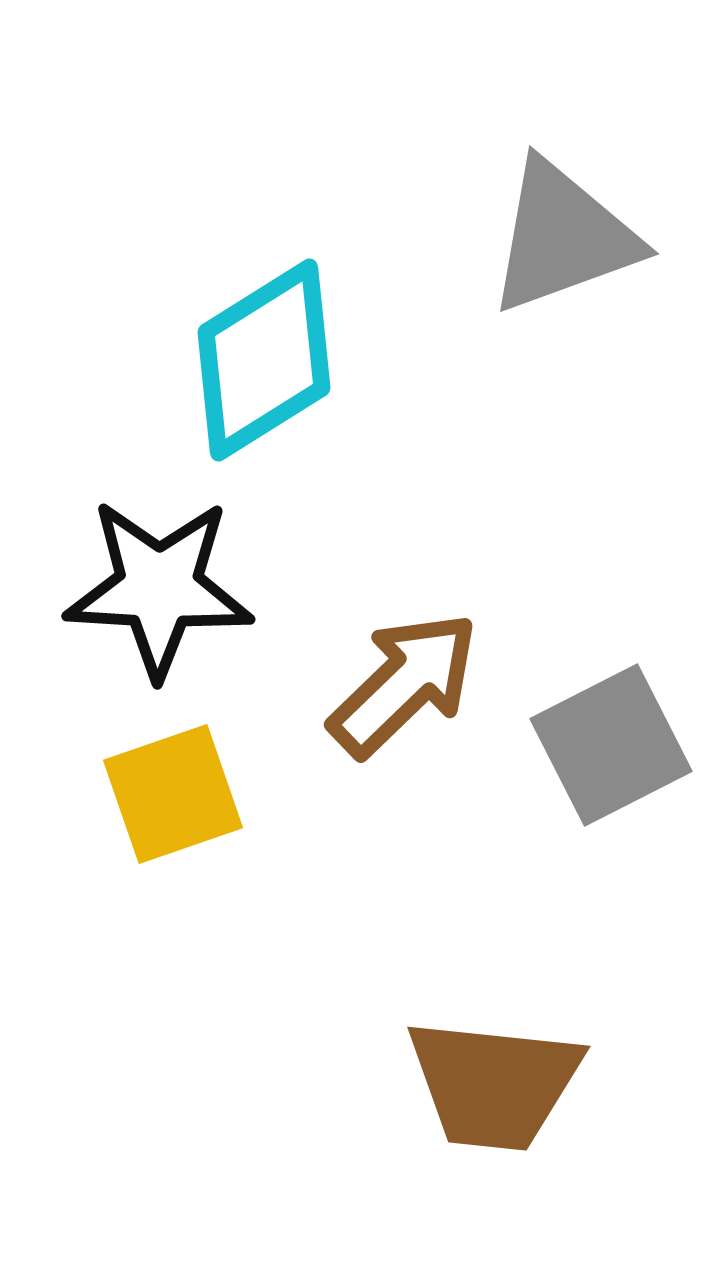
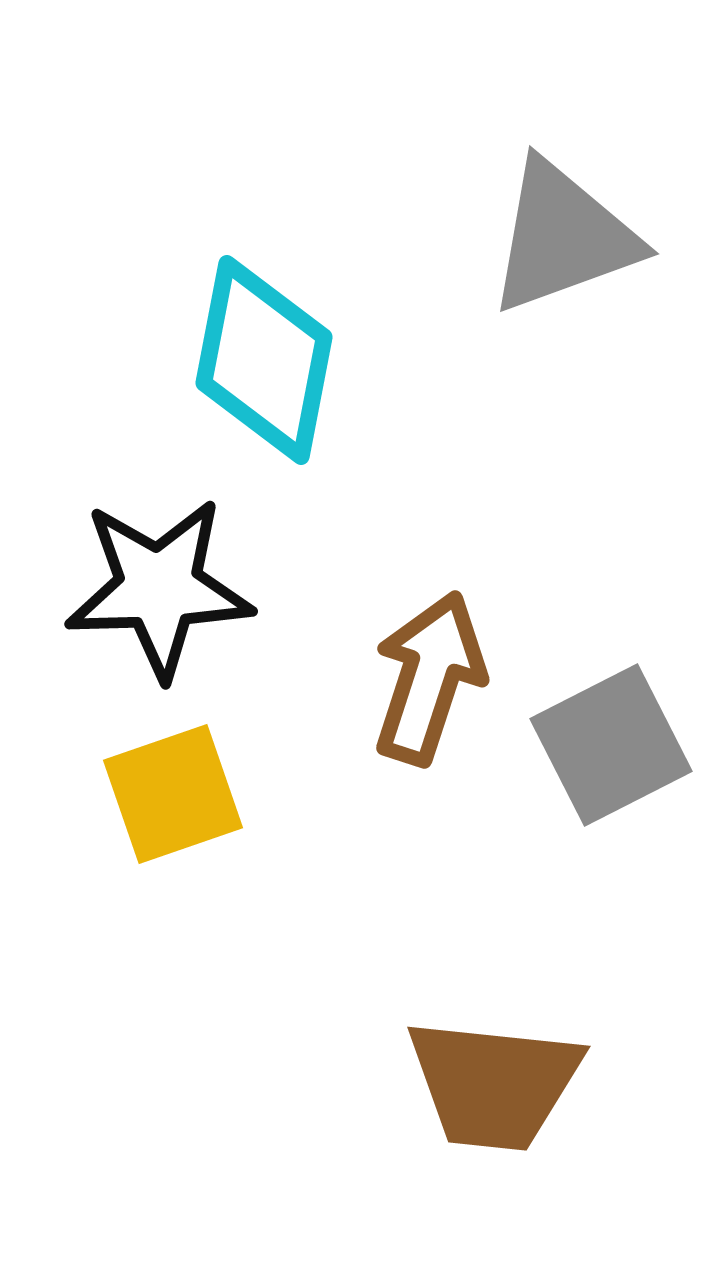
cyan diamond: rotated 47 degrees counterclockwise
black star: rotated 5 degrees counterclockwise
brown arrow: moved 25 px right, 6 px up; rotated 28 degrees counterclockwise
